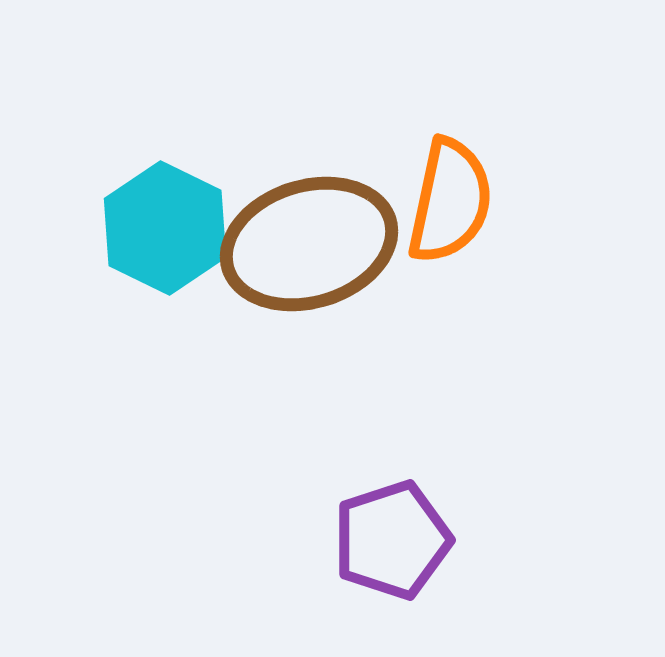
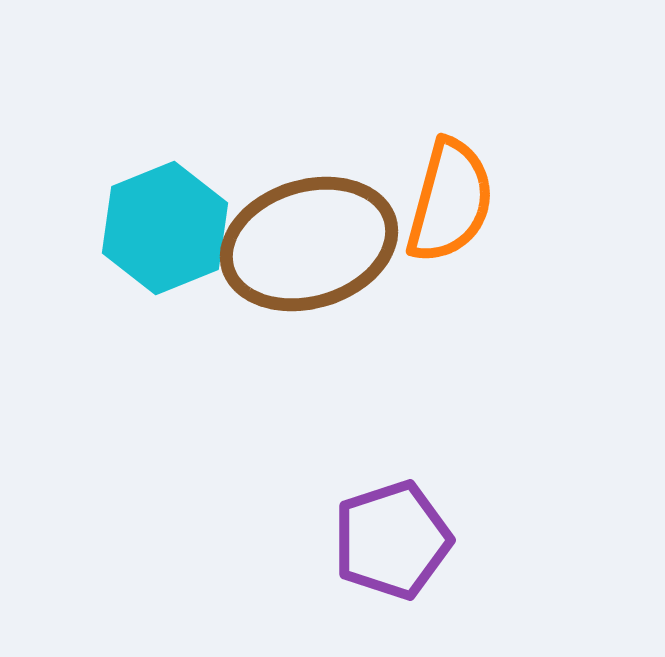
orange semicircle: rotated 3 degrees clockwise
cyan hexagon: rotated 12 degrees clockwise
